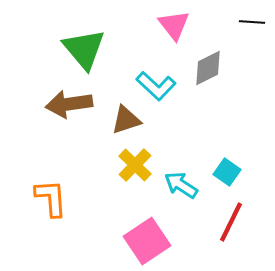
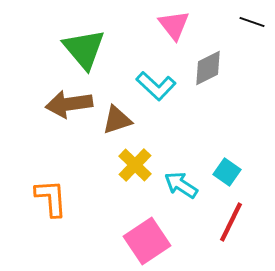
black line: rotated 15 degrees clockwise
brown triangle: moved 9 px left
